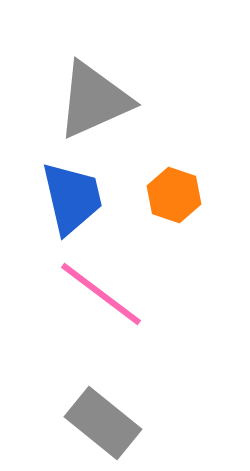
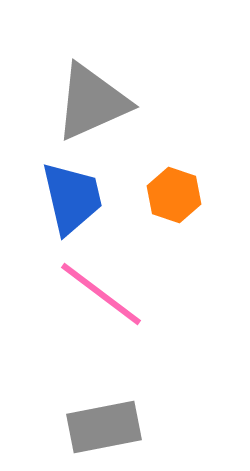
gray triangle: moved 2 px left, 2 px down
gray rectangle: moved 1 px right, 4 px down; rotated 50 degrees counterclockwise
